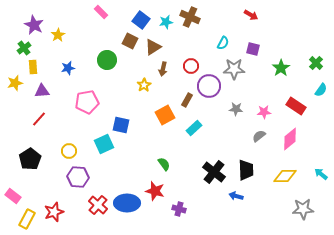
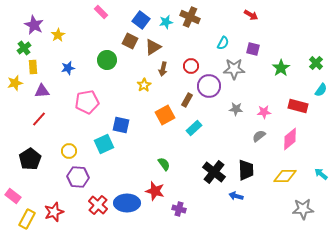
red rectangle at (296, 106): moved 2 px right; rotated 18 degrees counterclockwise
